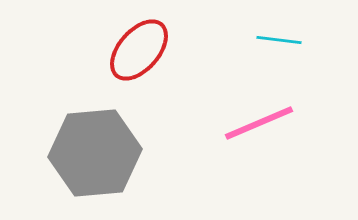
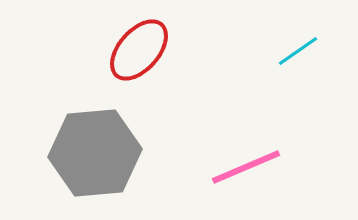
cyan line: moved 19 px right, 11 px down; rotated 42 degrees counterclockwise
pink line: moved 13 px left, 44 px down
